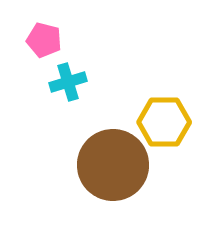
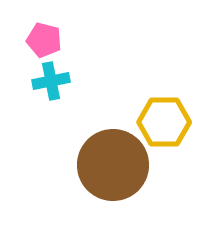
cyan cross: moved 17 px left, 1 px up; rotated 6 degrees clockwise
